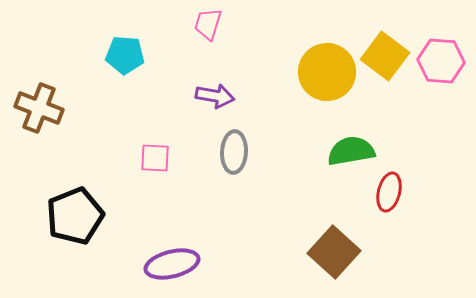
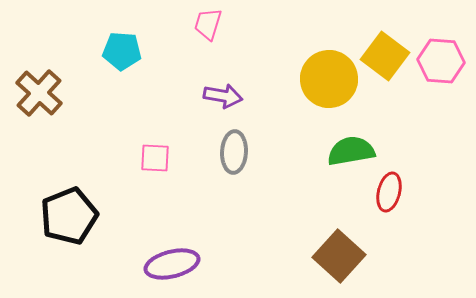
cyan pentagon: moved 3 px left, 4 px up
yellow circle: moved 2 px right, 7 px down
purple arrow: moved 8 px right
brown cross: moved 15 px up; rotated 21 degrees clockwise
black pentagon: moved 6 px left
brown square: moved 5 px right, 4 px down
